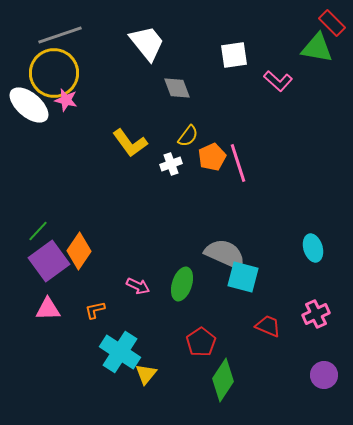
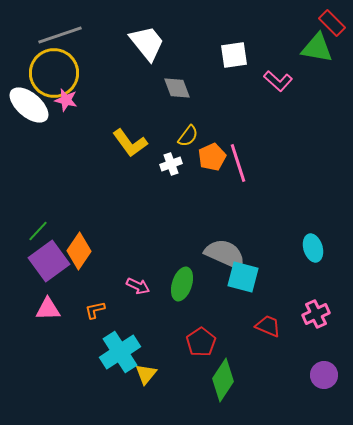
cyan cross: rotated 24 degrees clockwise
